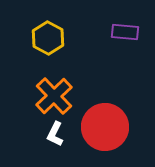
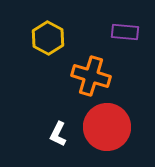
orange cross: moved 37 px right, 20 px up; rotated 30 degrees counterclockwise
red circle: moved 2 px right
white L-shape: moved 3 px right
